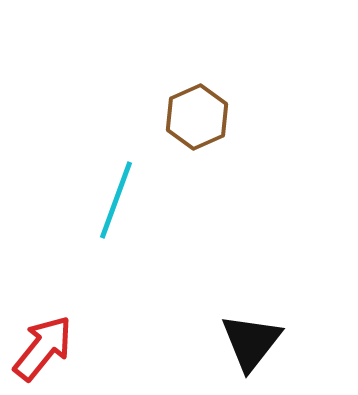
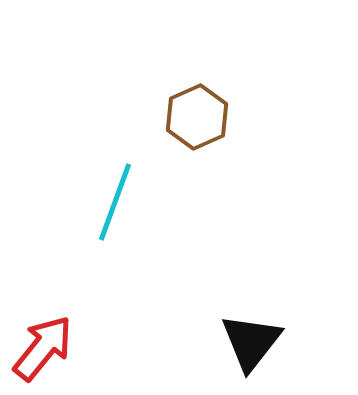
cyan line: moved 1 px left, 2 px down
